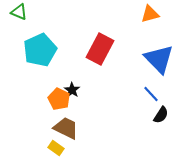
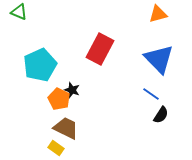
orange triangle: moved 8 px right
cyan pentagon: moved 15 px down
black star: rotated 14 degrees counterclockwise
blue line: rotated 12 degrees counterclockwise
